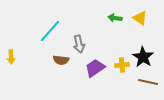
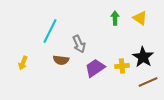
green arrow: rotated 80 degrees clockwise
cyan line: rotated 15 degrees counterclockwise
gray arrow: rotated 12 degrees counterclockwise
yellow arrow: moved 12 px right, 6 px down; rotated 24 degrees clockwise
yellow cross: moved 1 px down
brown line: rotated 36 degrees counterclockwise
